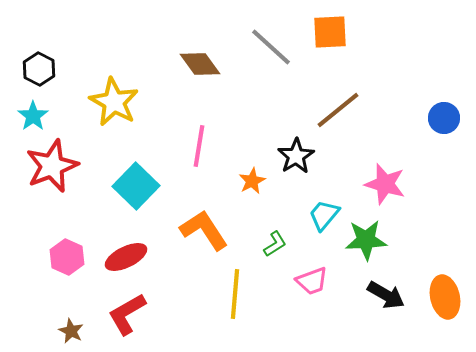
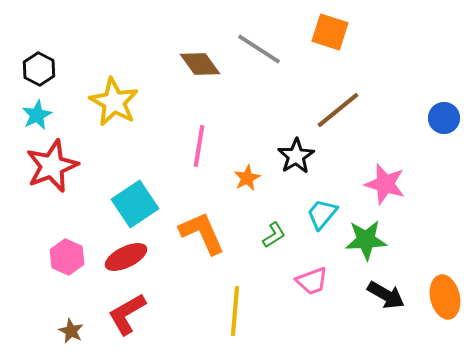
orange square: rotated 21 degrees clockwise
gray line: moved 12 px left, 2 px down; rotated 9 degrees counterclockwise
cyan star: moved 4 px right, 1 px up; rotated 8 degrees clockwise
orange star: moved 5 px left, 3 px up
cyan square: moved 1 px left, 18 px down; rotated 12 degrees clockwise
cyan trapezoid: moved 2 px left, 1 px up
orange L-shape: moved 2 px left, 3 px down; rotated 9 degrees clockwise
green L-shape: moved 1 px left, 9 px up
yellow line: moved 17 px down
